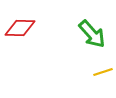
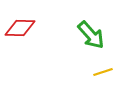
green arrow: moved 1 px left, 1 px down
